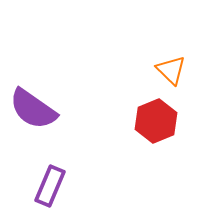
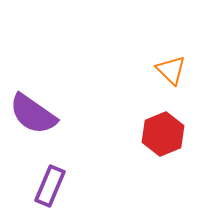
purple semicircle: moved 5 px down
red hexagon: moved 7 px right, 13 px down
